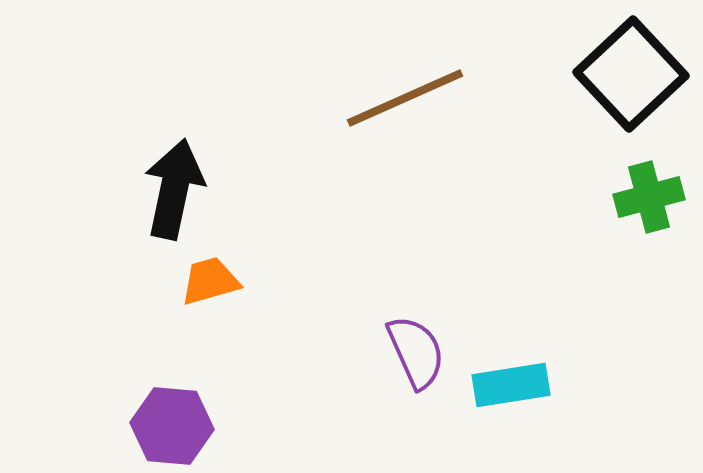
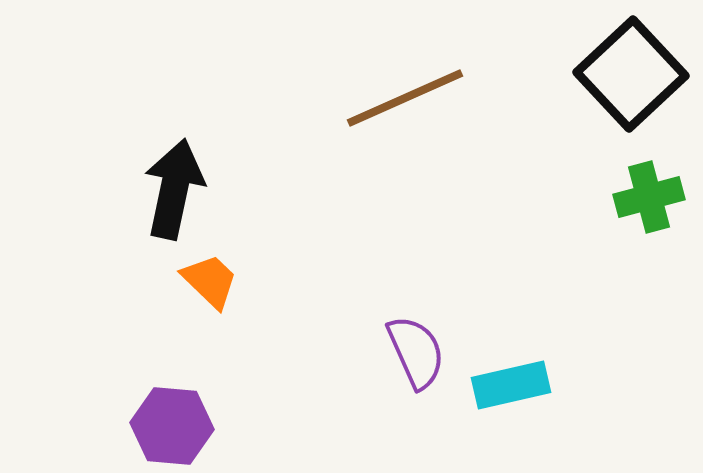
orange trapezoid: rotated 60 degrees clockwise
cyan rectangle: rotated 4 degrees counterclockwise
